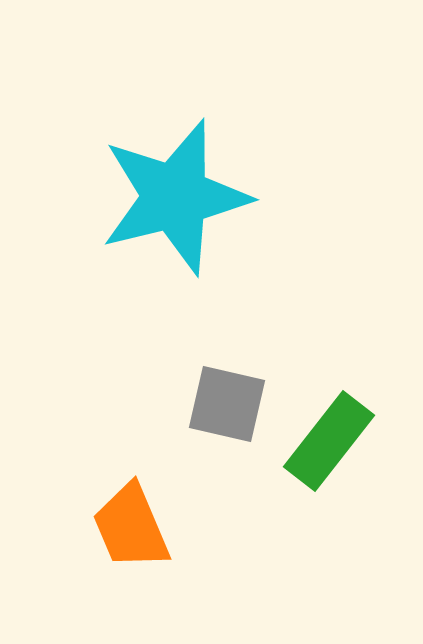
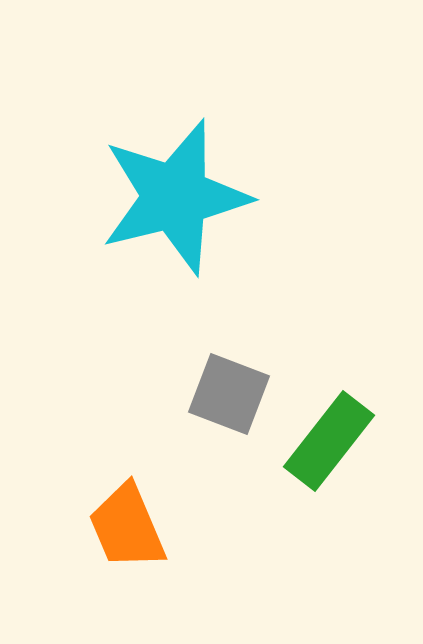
gray square: moved 2 px right, 10 px up; rotated 8 degrees clockwise
orange trapezoid: moved 4 px left
